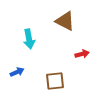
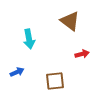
brown triangle: moved 5 px right; rotated 10 degrees clockwise
